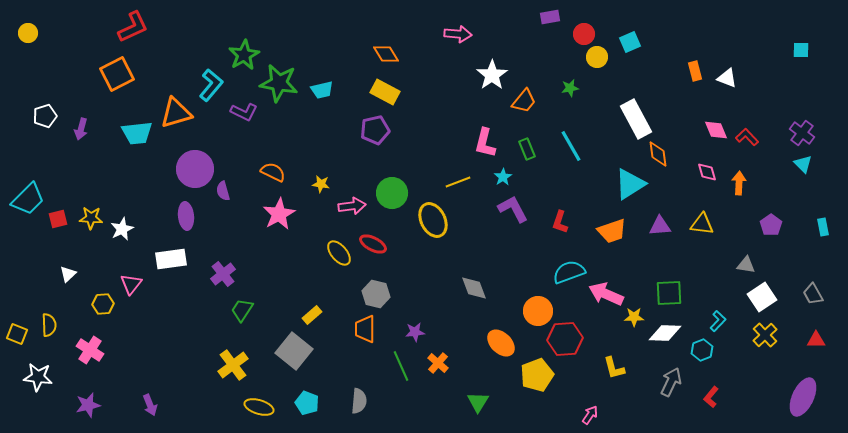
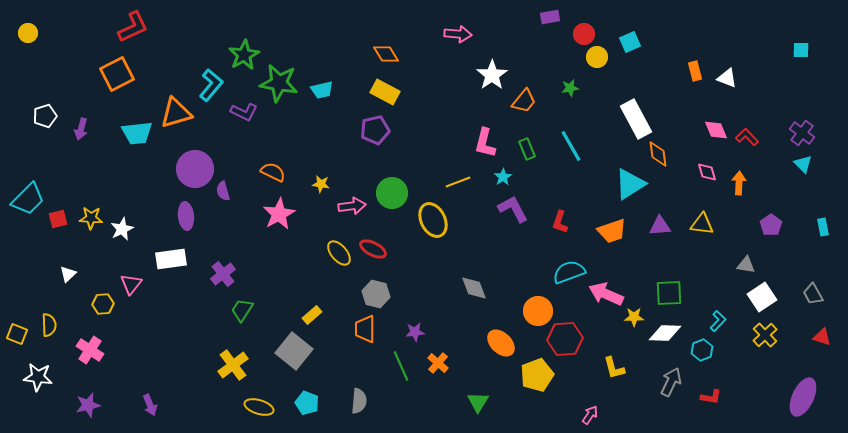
red ellipse at (373, 244): moved 5 px down
red triangle at (816, 340): moved 6 px right, 3 px up; rotated 18 degrees clockwise
red L-shape at (711, 397): rotated 120 degrees counterclockwise
